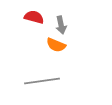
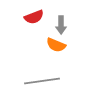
red semicircle: rotated 144 degrees clockwise
gray arrow: rotated 12 degrees clockwise
